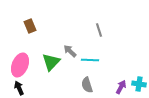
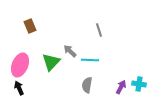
gray semicircle: rotated 28 degrees clockwise
